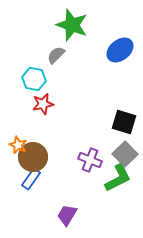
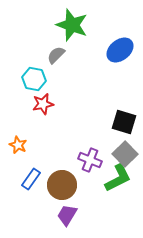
brown circle: moved 29 px right, 28 px down
